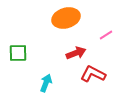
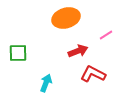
red arrow: moved 2 px right, 2 px up
